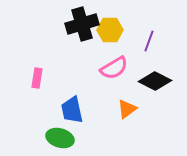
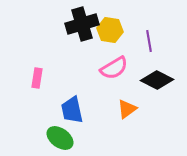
yellow hexagon: rotated 10 degrees clockwise
purple line: rotated 30 degrees counterclockwise
black diamond: moved 2 px right, 1 px up
green ellipse: rotated 20 degrees clockwise
